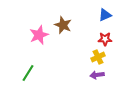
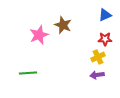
green line: rotated 54 degrees clockwise
